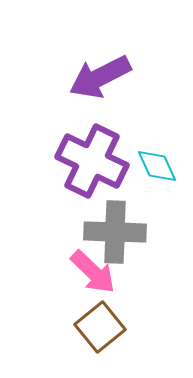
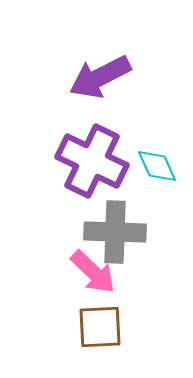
brown square: rotated 36 degrees clockwise
